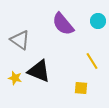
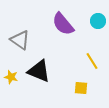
yellow star: moved 4 px left, 1 px up
